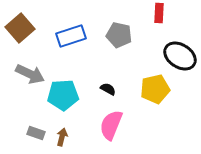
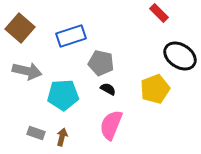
red rectangle: rotated 48 degrees counterclockwise
brown square: rotated 8 degrees counterclockwise
gray pentagon: moved 18 px left, 28 px down
gray arrow: moved 3 px left, 3 px up; rotated 12 degrees counterclockwise
yellow pentagon: rotated 8 degrees counterclockwise
